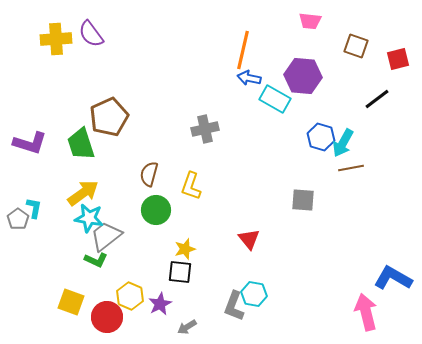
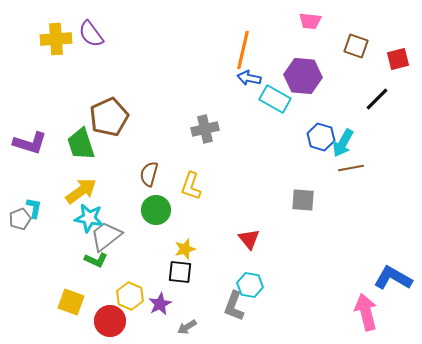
black line: rotated 8 degrees counterclockwise
yellow arrow: moved 2 px left, 2 px up
gray pentagon: moved 2 px right; rotated 15 degrees clockwise
cyan hexagon: moved 4 px left, 9 px up
red circle: moved 3 px right, 4 px down
